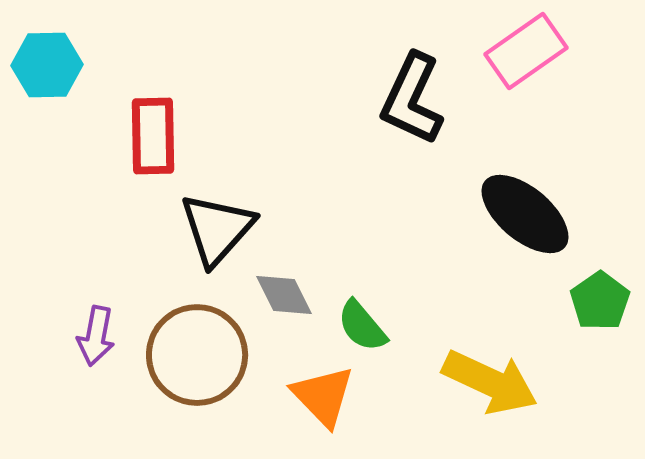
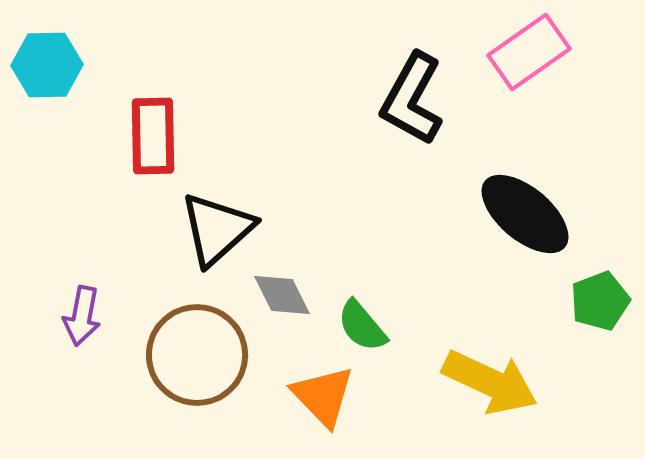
pink rectangle: moved 3 px right, 1 px down
black L-shape: rotated 4 degrees clockwise
black triangle: rotated 6 degrees clockwise
gray diamond: moved 2 px left
green pentagon: rotated 14 degrees clockwise
purple arrow: moved 14 px left, 20 px up
